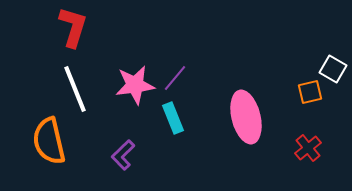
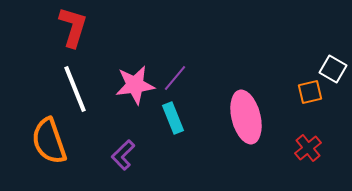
orange semicircle: rotated 6 degrees counterclockwise
